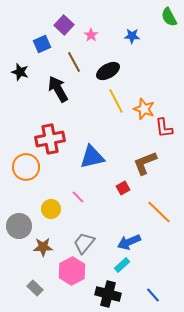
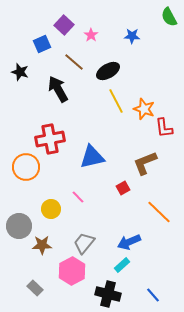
brown line: rotated 20 degrees counterclockwise
brown star: moved 1 px left, 2 px up
